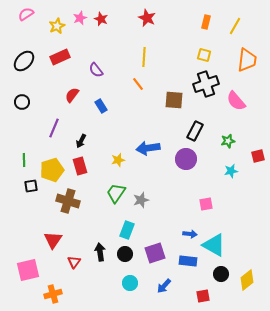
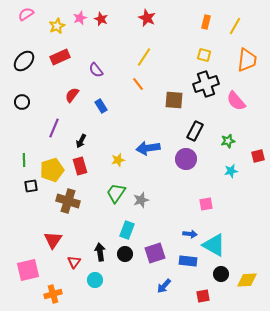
yellow line at (144, 57): rotated 30 degrees clockwise
yellow diamond at (247, 280): rotated 35 degrees clockwise
cyan circle at (130, 283): moved 35 px left, 3 px up
